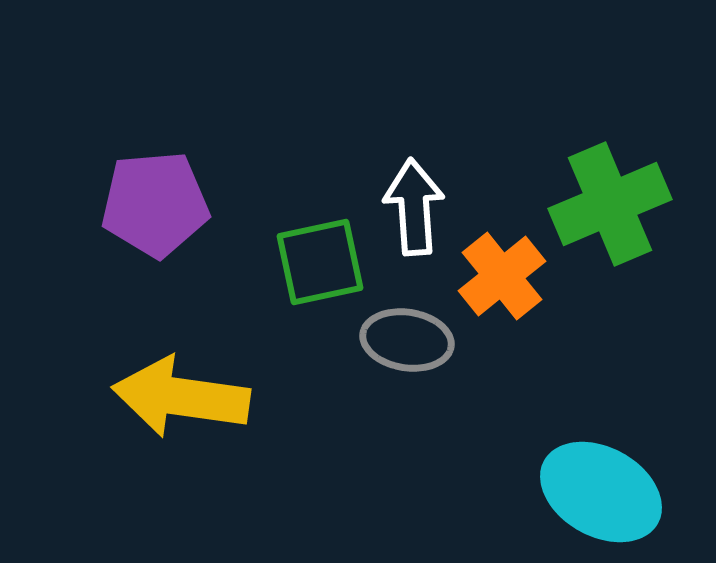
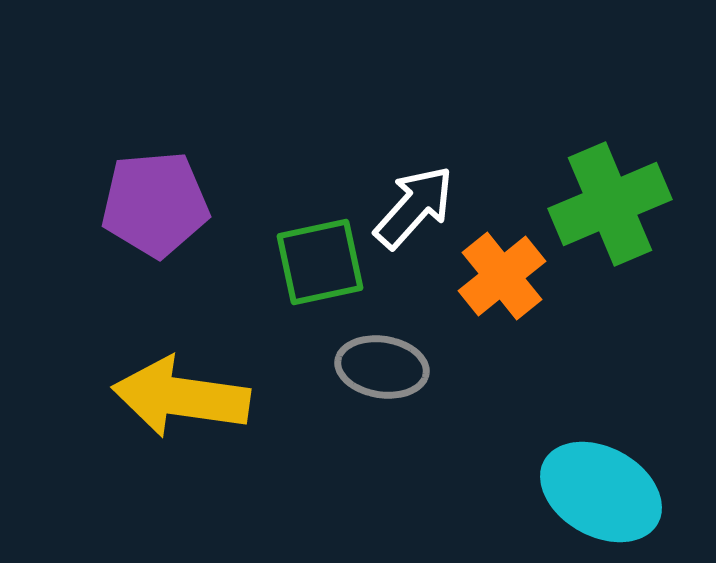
white arrow: rotated 46 degrees clockwise
gray ellipse: moved 25 px left, 27 px down
